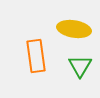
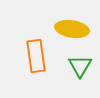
yellow ellipse: moved 2 px left
